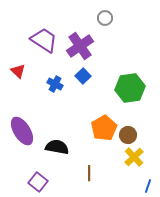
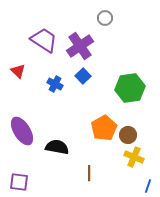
yellow cross: rotated 24 degrees counterclockwise
purple square: moved 19 px left; rotated 30 degrees counterclockwise
